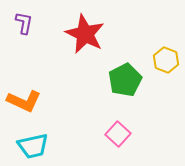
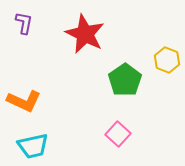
yellow hexagon: moved 1 px right
green pentagon: rotated 8 degrees counterclockwise
